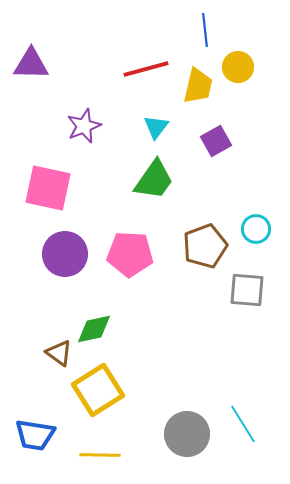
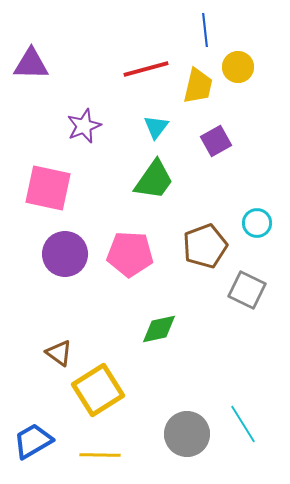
cyan circle: moved 1 px right, 6 px up
gray square: rotated 21 degrees clockwise
green diamond: moved 65 px right
blue trapezoid: moved 2 px left, 6 px down; rotated 141 degrees clockwise
